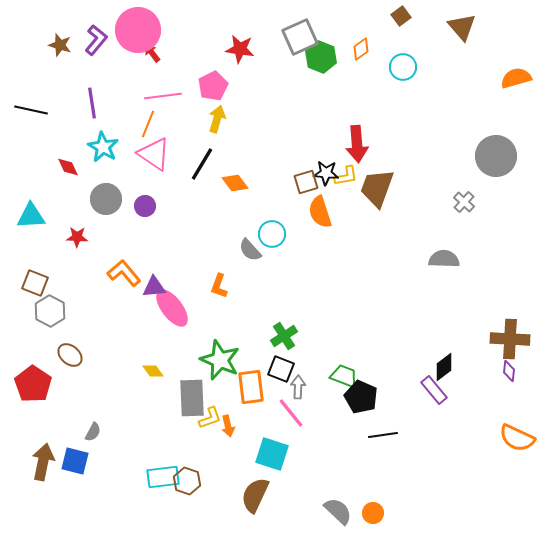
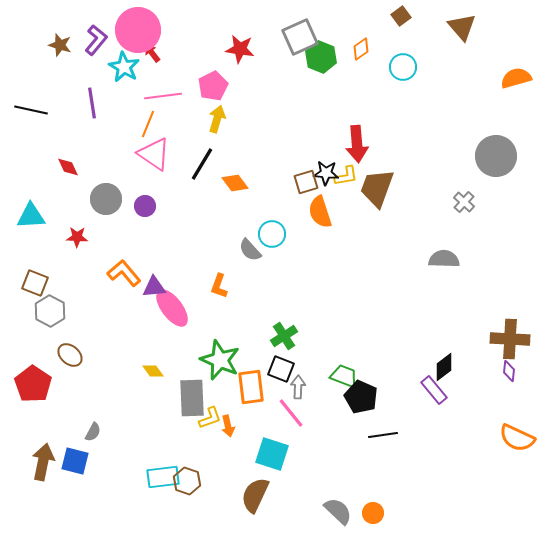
cyan star at (103, 147): moved 21 px right, 80 px up
